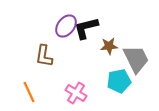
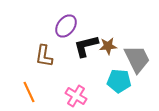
black L-shape: moved 18 px down
brown star: moved 1 px left
gray trapezoid: moved 1 px right
cyan pentagon: rotated 15 degrees clockwise
pink cross: moved 3 px down
